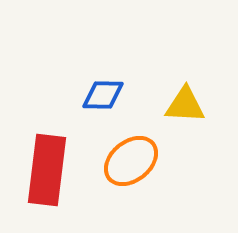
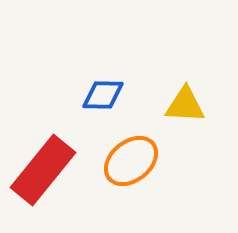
red rectangle: moved 4 px left; rotated 32 degrees clockwise
